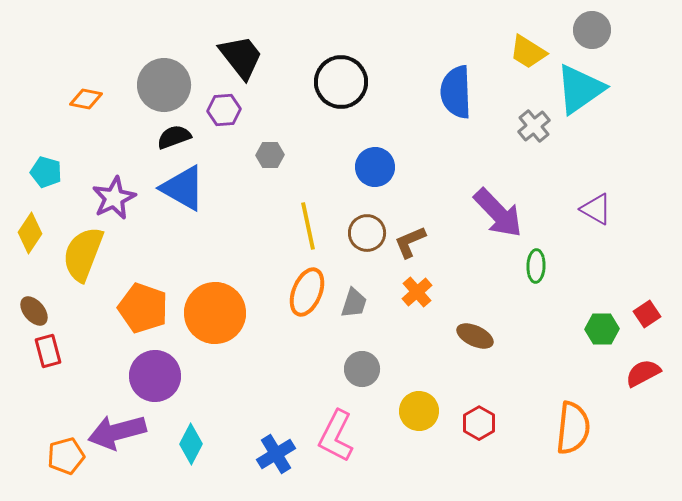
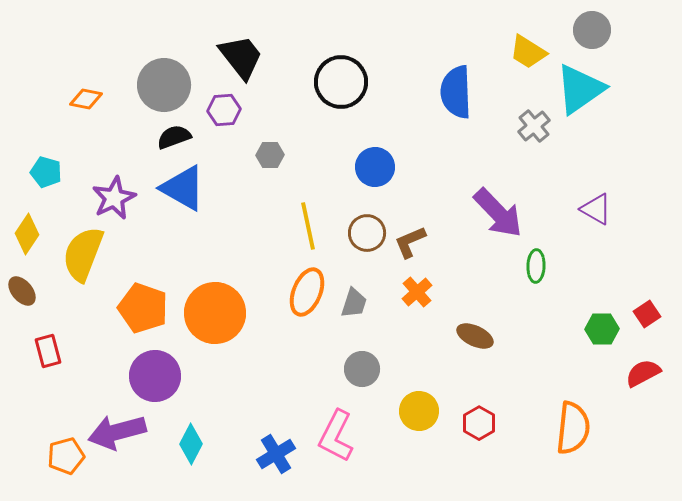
yellow diamond at (30, 233): moved 3 px left, 1 px down
brown ellipse at (34, 311): moved 12 px left, 20 px up
